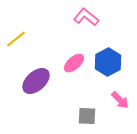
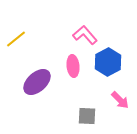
pink L-shape: moved 1 px left, 18 px down; rotated 10 degrees clockwise
pink ellipse: moved 1 px left, 3 px down; rotated 55 degrees counterclockwise
purple ellipse: moved 1 px right, 1 px down
